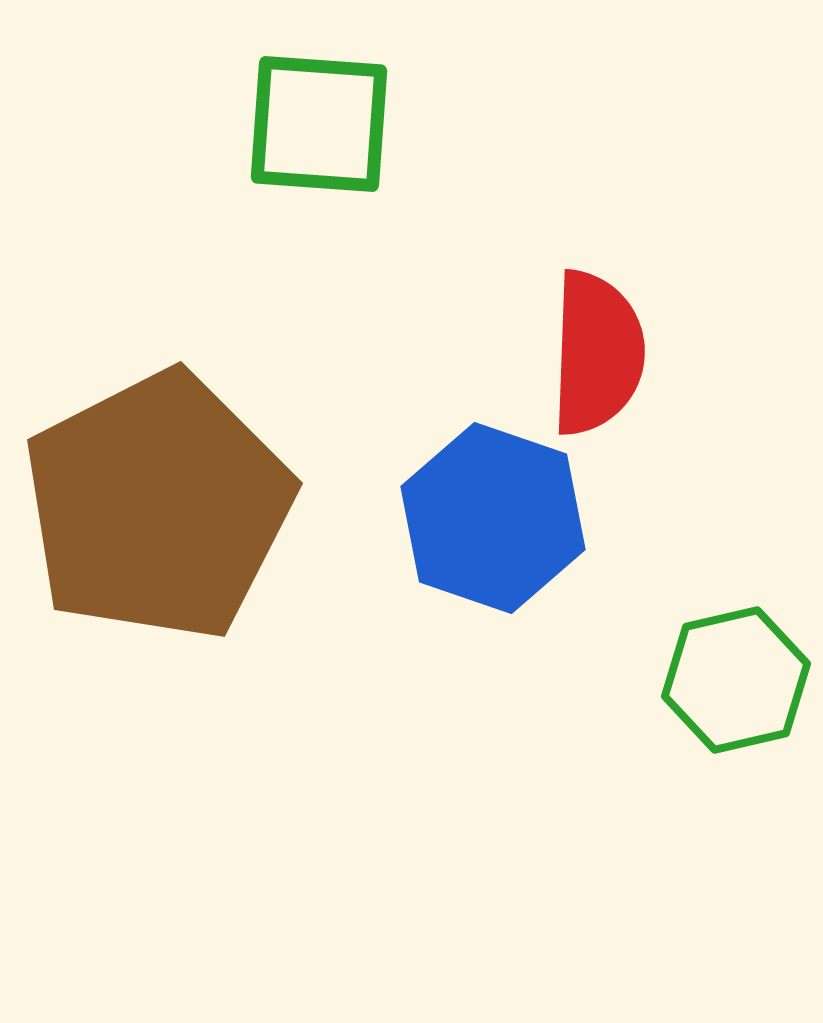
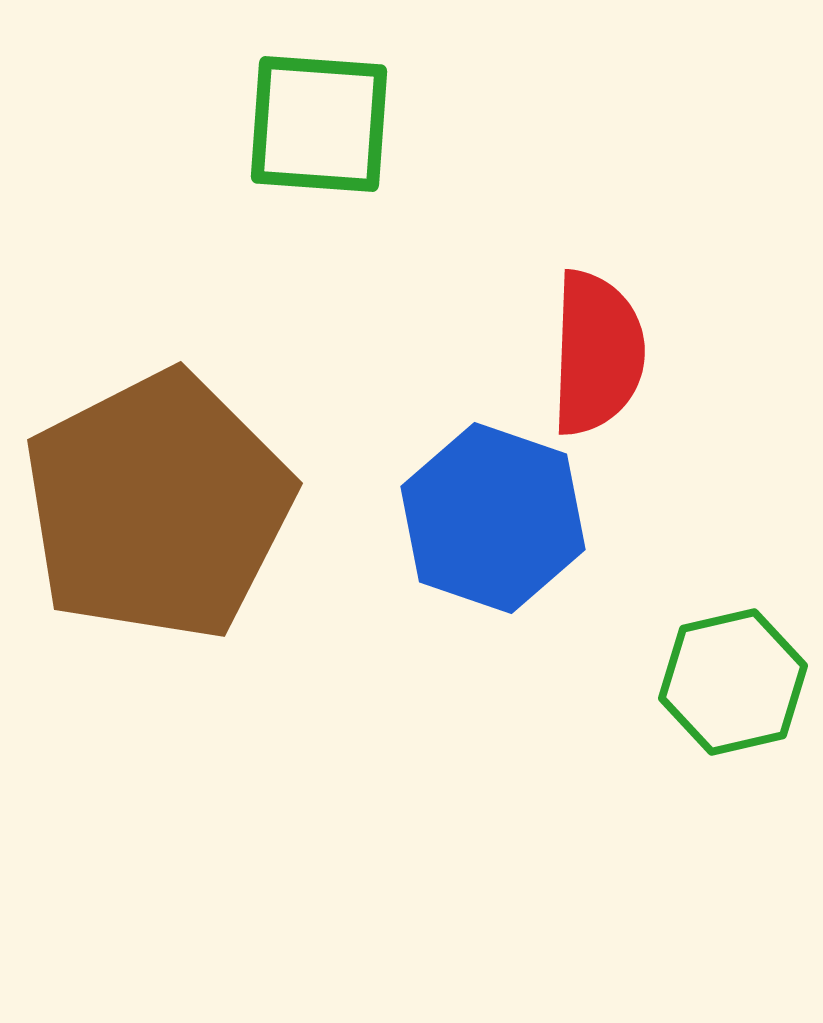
green hexagon: moved 3 px left, 2 px down
